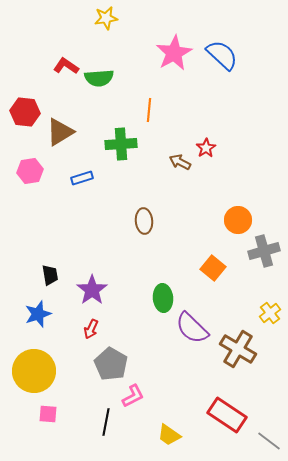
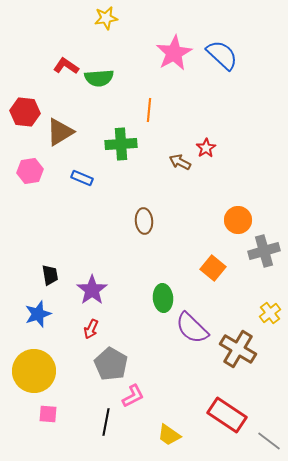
blue rectangle: rotated 40 degrees clockwise
